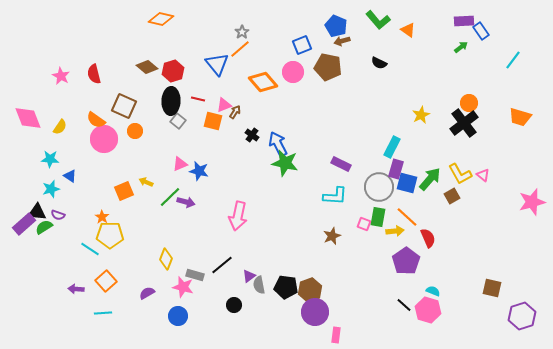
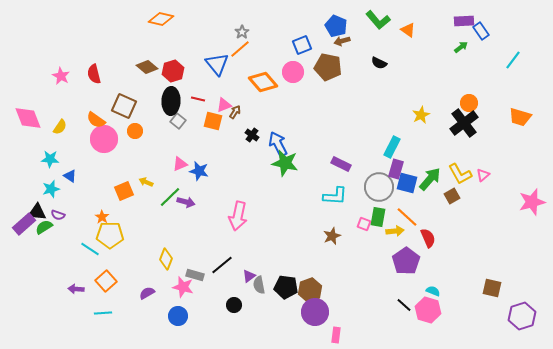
pink triangle at (483, 175): rotated 40 degrees clockwise
